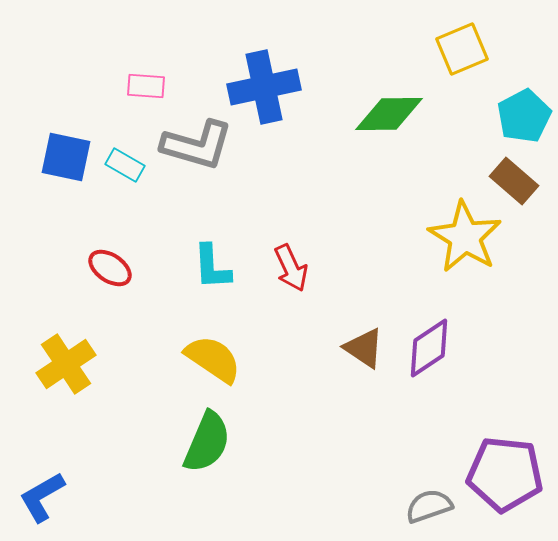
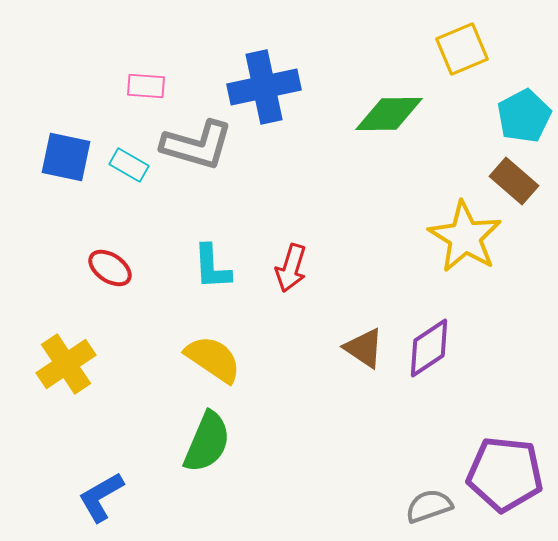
cyan rectangle: moved 4 px right
red arrow: rotated 42 degrees clockwise
blue L-shape: moved 59 px right
